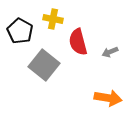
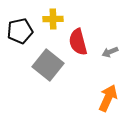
yellow cross: rotated 12 degrees counterclockwise
black pentagon: rotated 30 degrees clockwise
gray square: moved 4 px right
orange arrow: rotated 76 degrees counterclockwise
